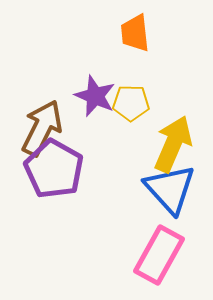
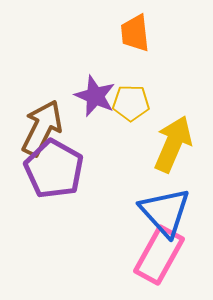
blue triangle: moved 5 px left, 23 px down
